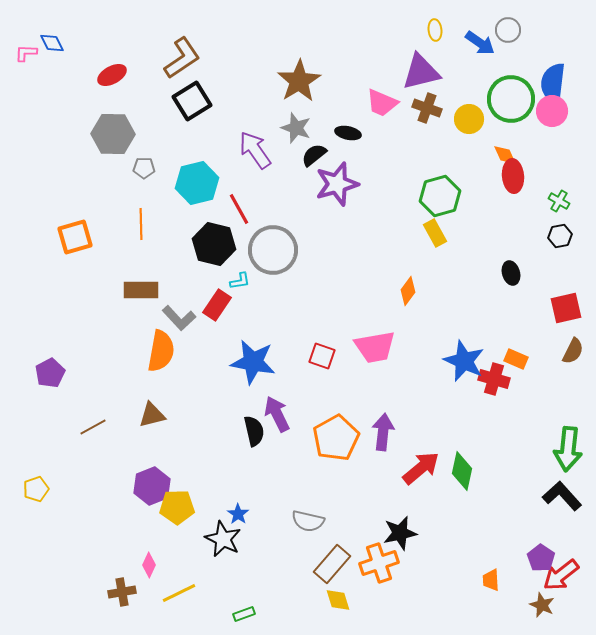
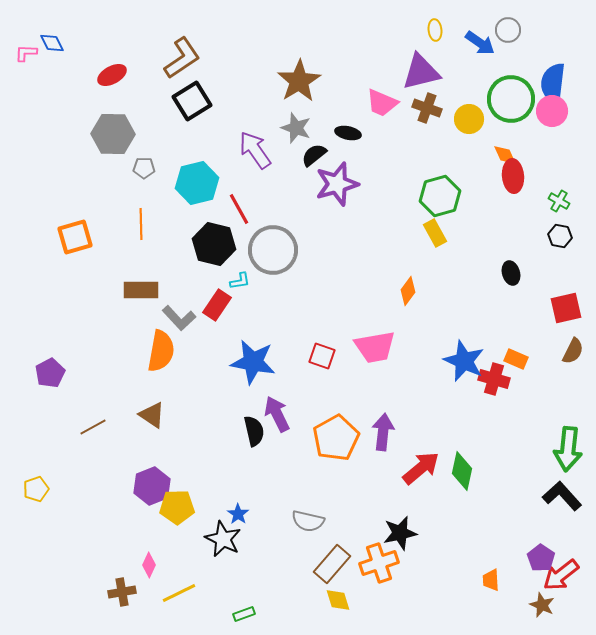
black hexagon at (560, 236): rotated 20 degrees clockwise
brown triangle at (152, 415): rotated 48 degrees clockwise
